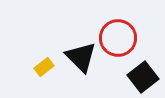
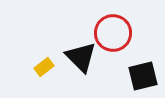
red circle: moved 5 px left, 5 px up
black square: moved 1 px up; rotated 24 degrees clockwise
